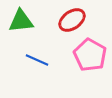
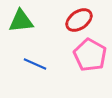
red ellipse: moved 7 px right
blue line: moved 2 px left, 4 px down
